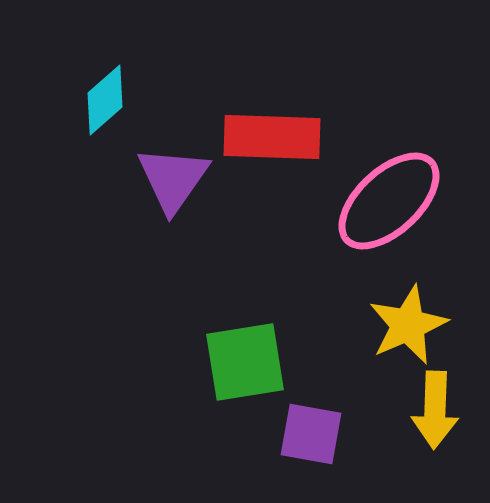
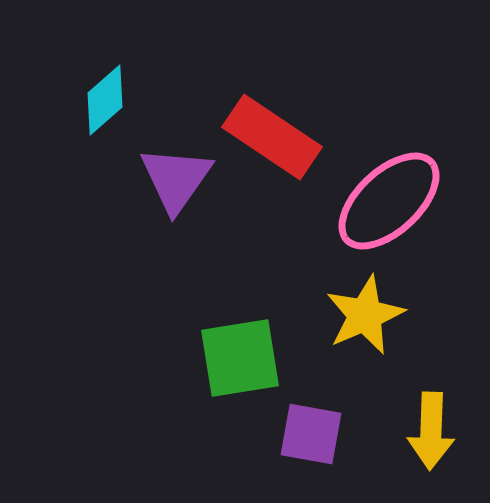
red rectangle: rotated 32 degrees clockwise
purple triangle: moved 3 px right
yellow star: moved 43 px left, 10 px up
green square: moved 5 px left, 4 px up
yellow arrow: moved 4 px left, 21 px down
